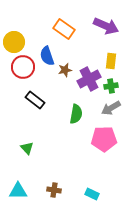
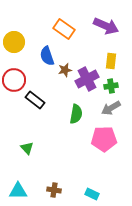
red circle: moved 9 px left, 13 px down
purple cross: moved 2 px left
